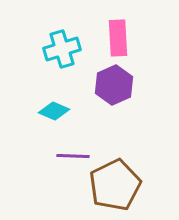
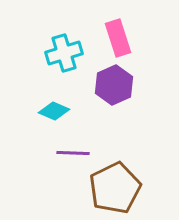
pink rectangle: rotated 15 degrees counterclockwise
cyan cross: moved 2 px right, 4 px down
purple line: moved 3 px up
brown pentagon: moved 3 px down
